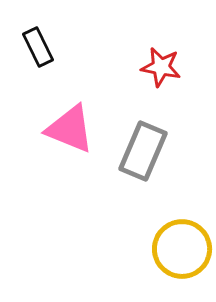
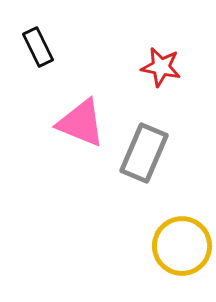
pink triangle: moved 11 px right, 6 px up
gray rectangle: moved 1 px right, 2 px down
yellow circle: moved 3 px up
